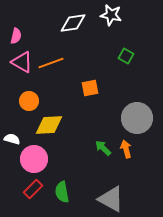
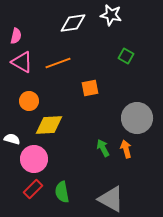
orange line: moved 7 px right
green arrow: rotated 18 degrees clockwise
